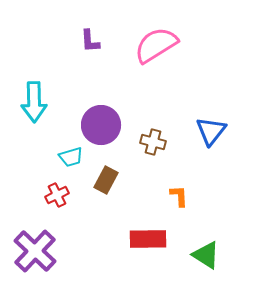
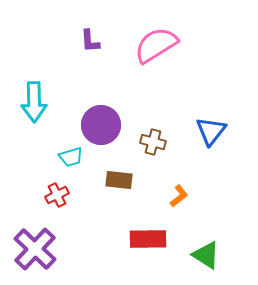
brown rectangle: moved 13 px right; rotated 68 degrees clockwise
orange L-shape: rotated 55 degrees clockwise
purple cross: moved 2 px up
